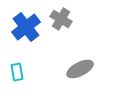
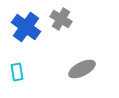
blue cross: rotated 16 degrees counterclockwise
gray ellipse: moved 2 px right
